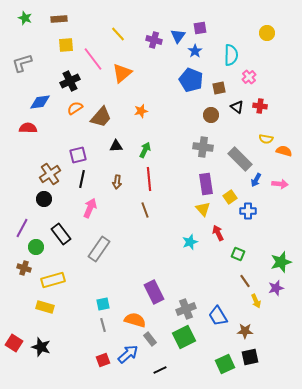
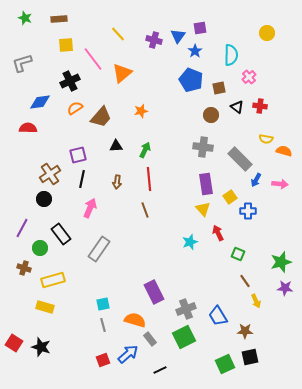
green circle at (36, 247): moved 4 px right, 1 px down
purple star at (276, 288): moved 9 px right; rotated 21 degrees clockwise
